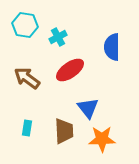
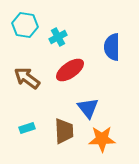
cyan rectangle: rotated 63 degrees clockwise
